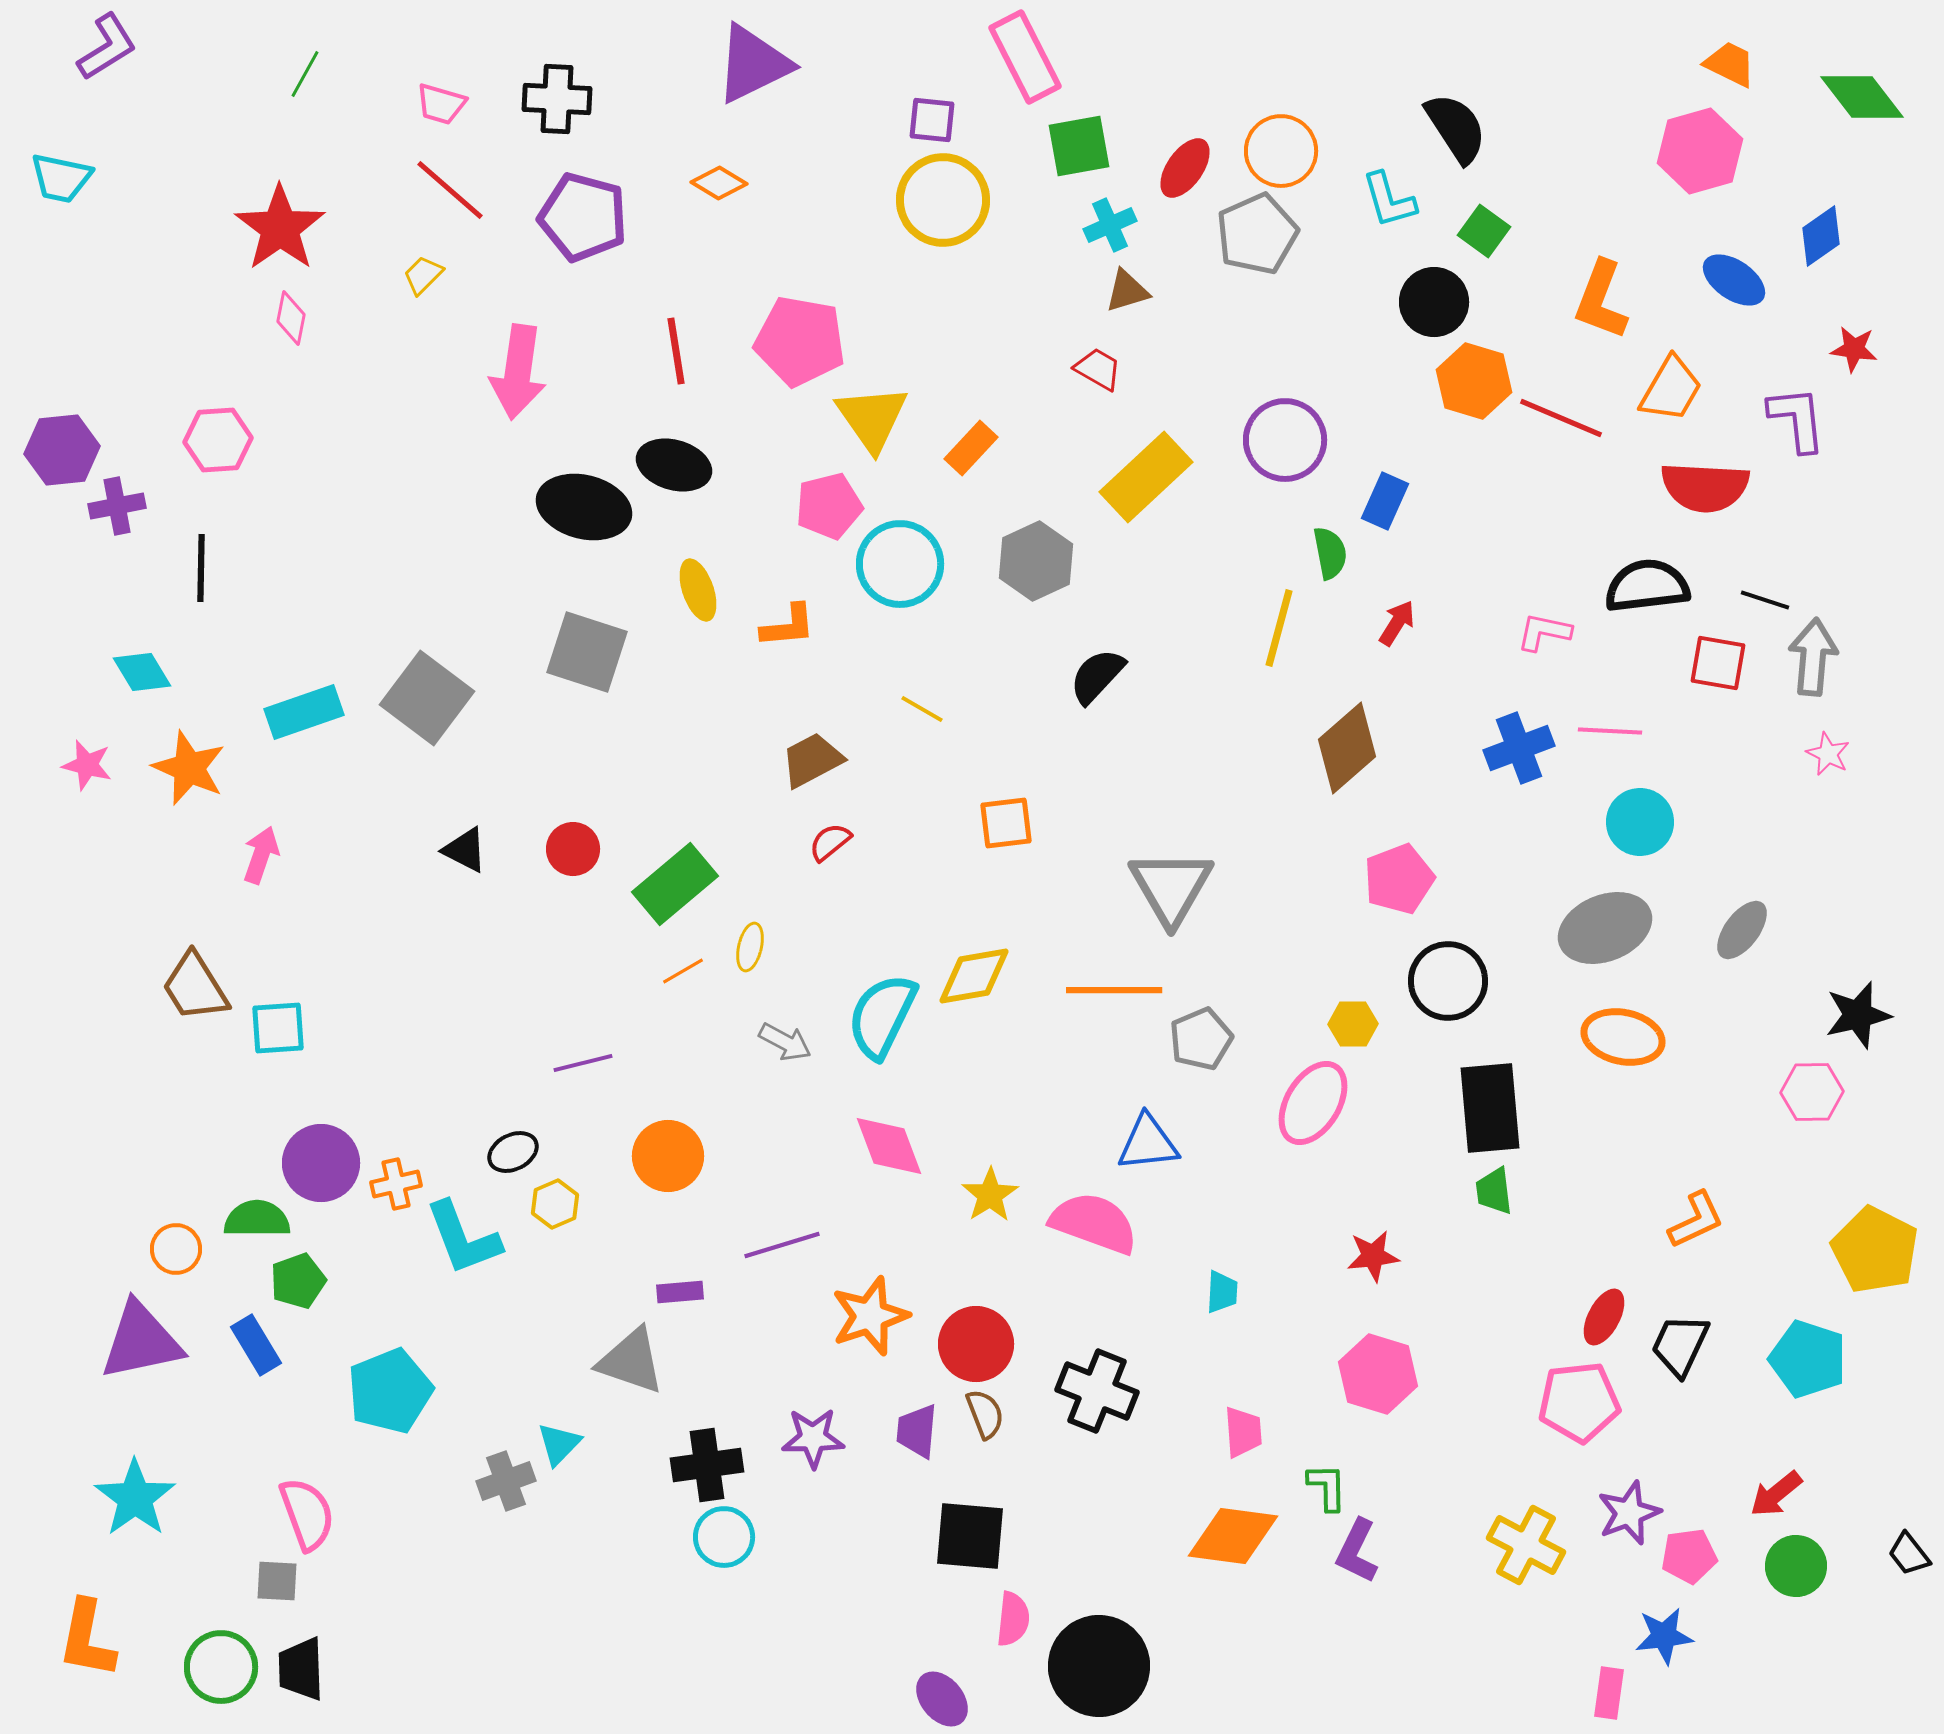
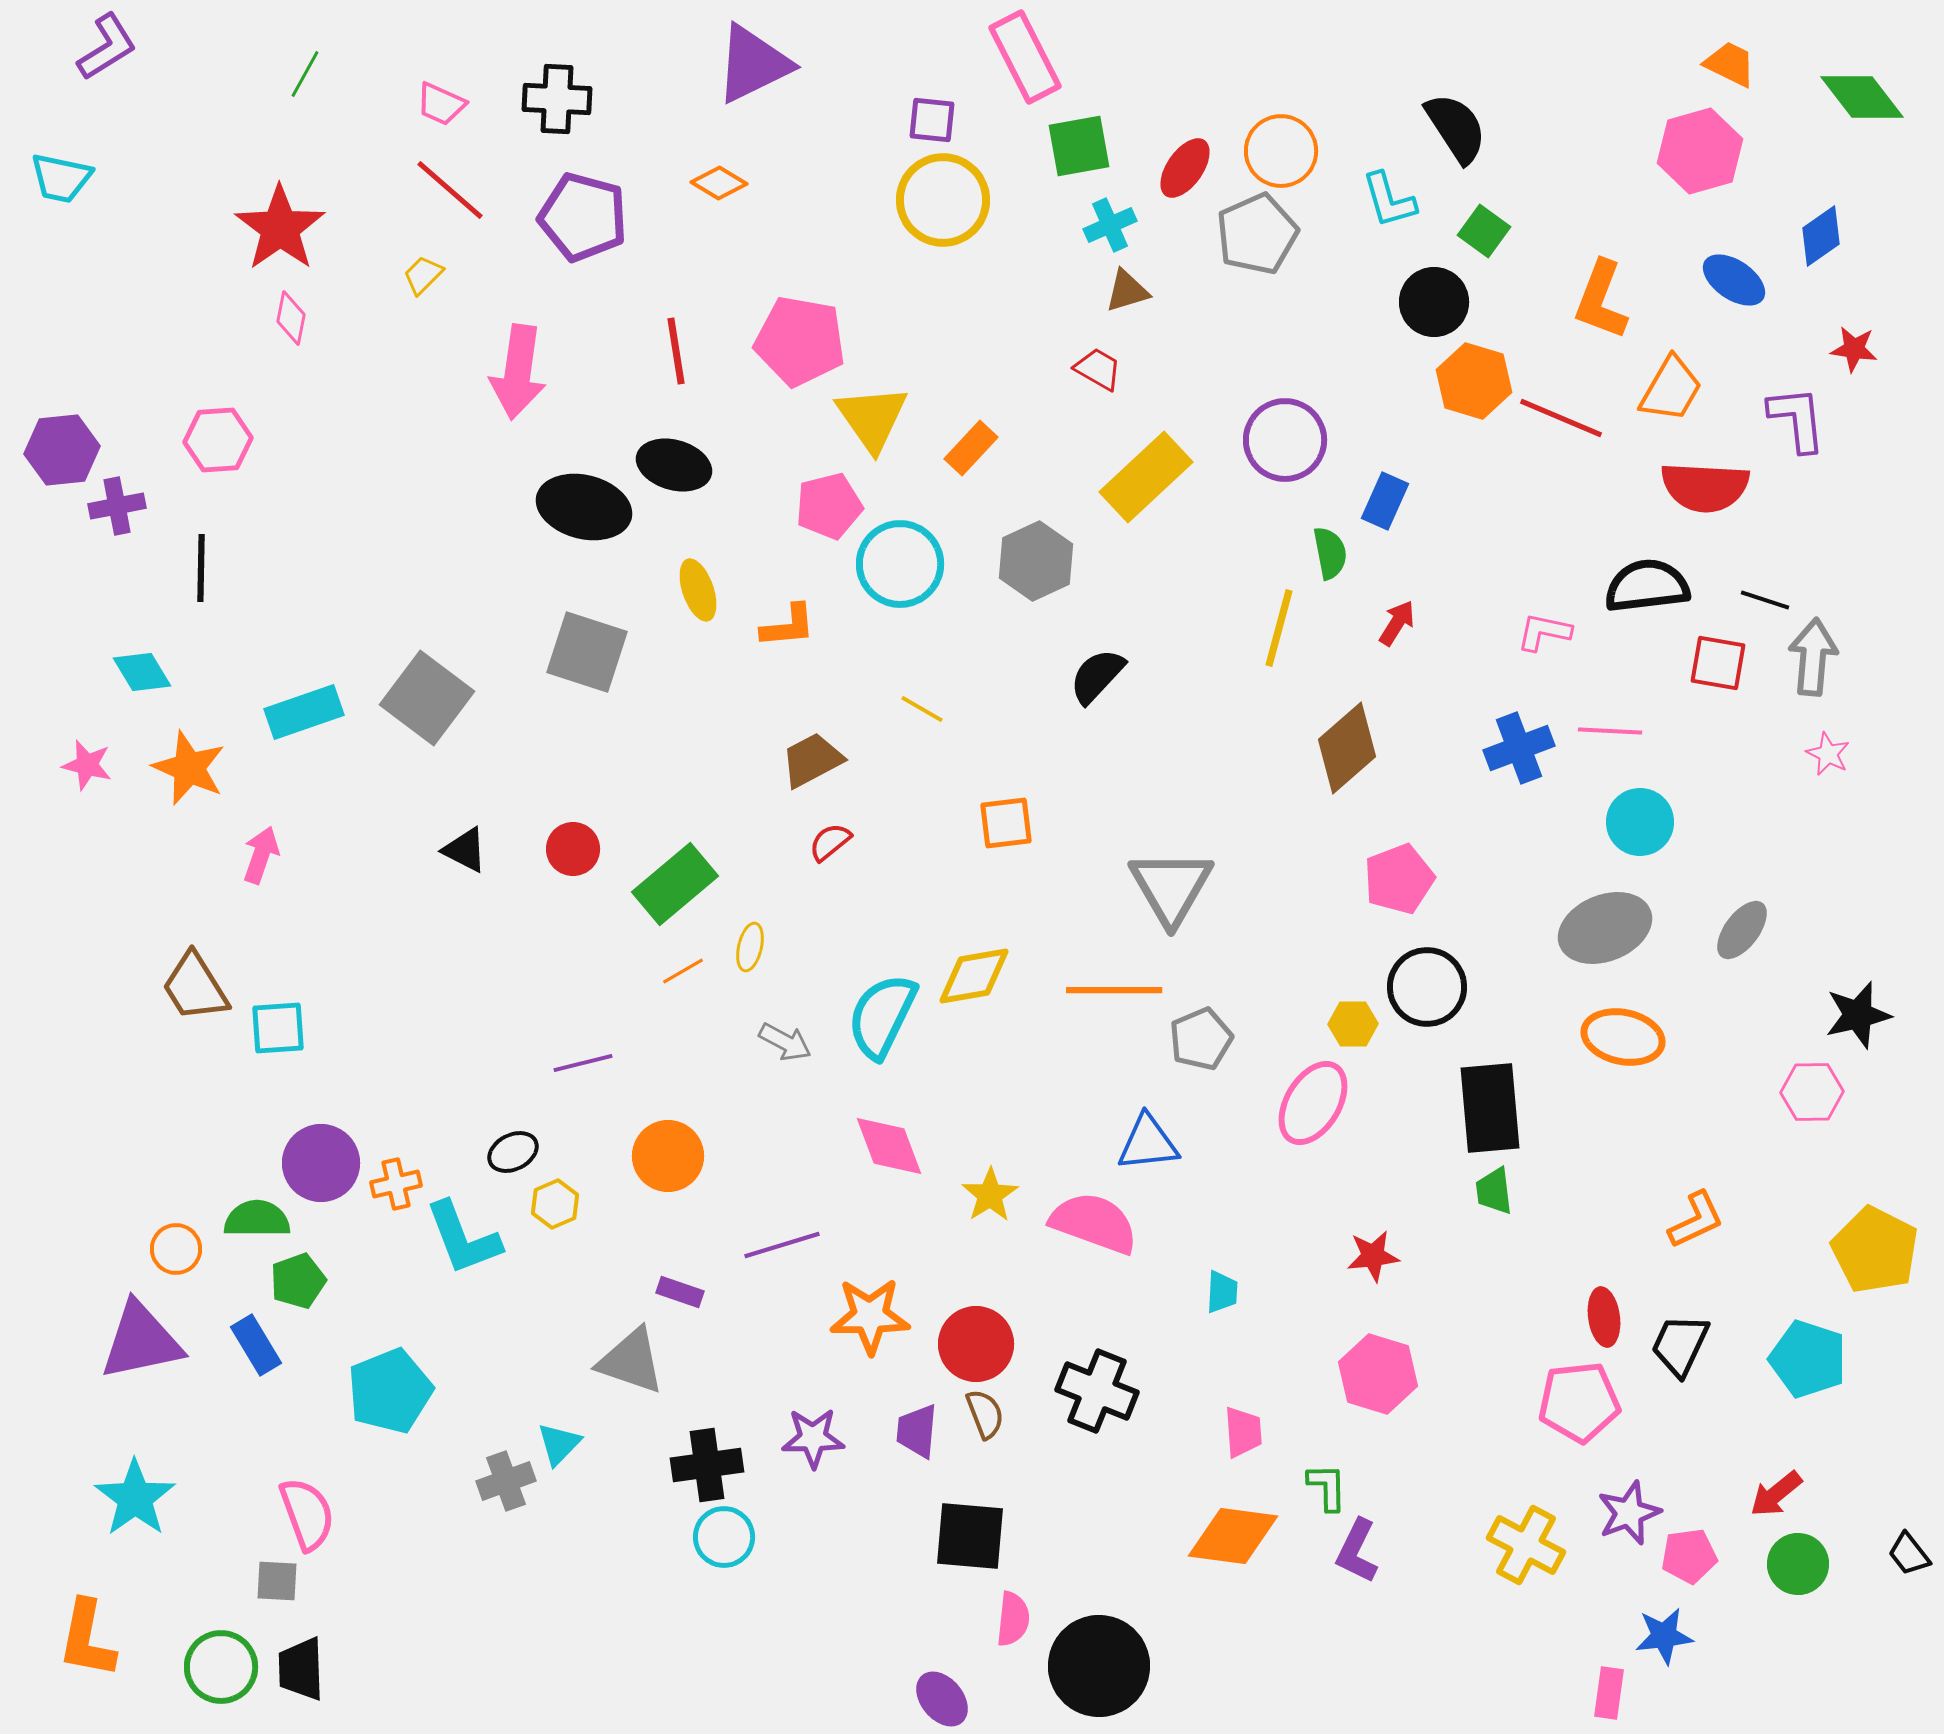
pink trapezoid at (441, 104): rotated 8 degrees clockwise
black circle at (1448, 981): moved 21 px left, 6 px down
purple rectangle at (680, 1292): rotated 24 degrees clockwise
orange star at (870, 1316): rotated 18 degrees clockwise
red ellipse at (1604, 1317): rotated 36 degrees counterclockwise
green circle at (1796, 1566): moved 2 px right, 2 px up
